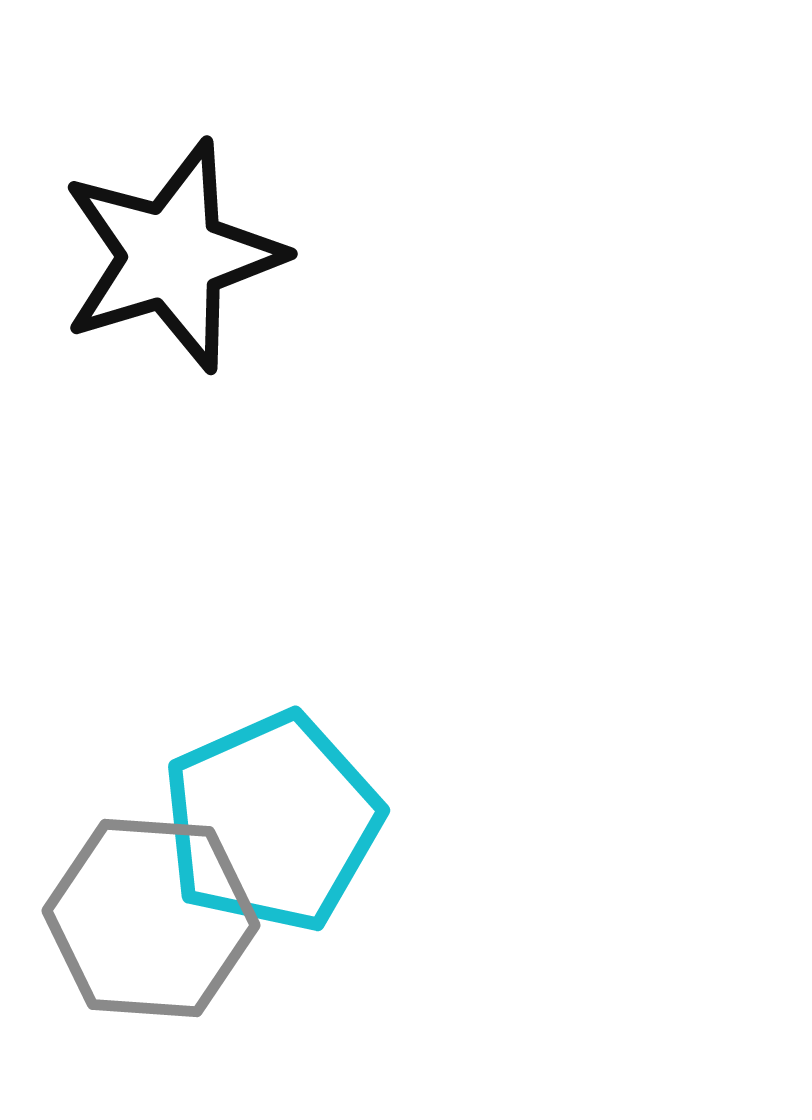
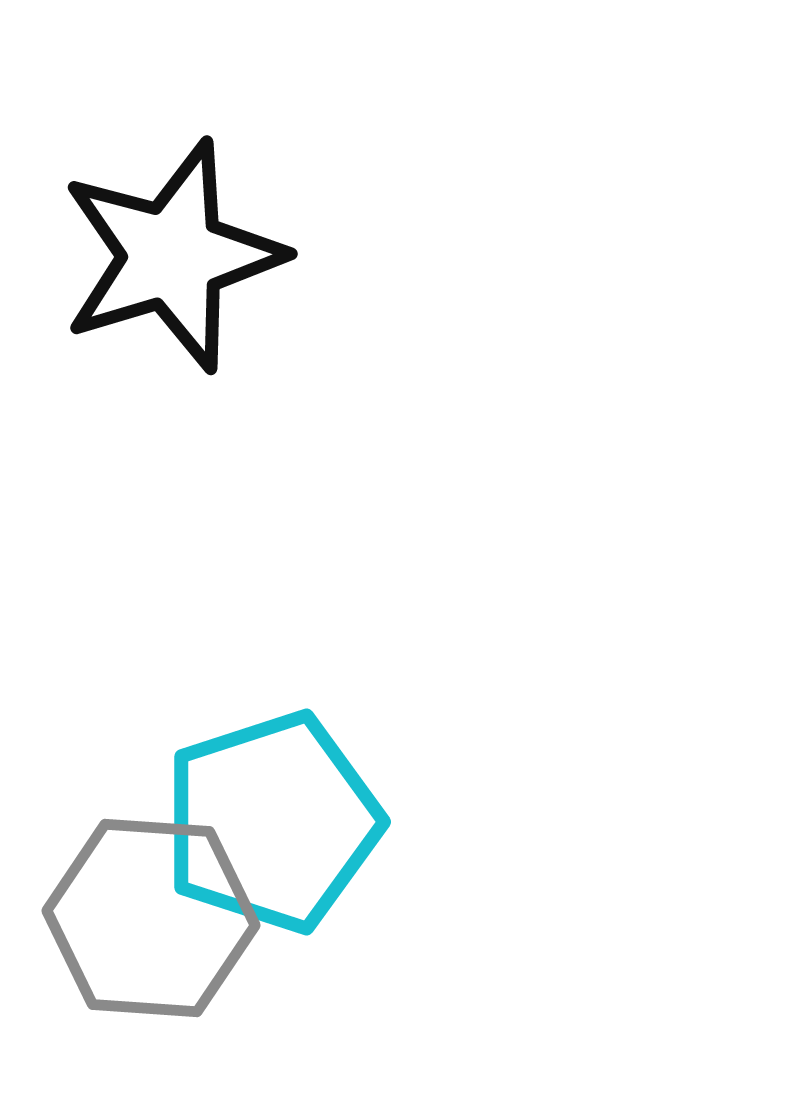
cyan pentagon: rotated 6 degrees clockwise
